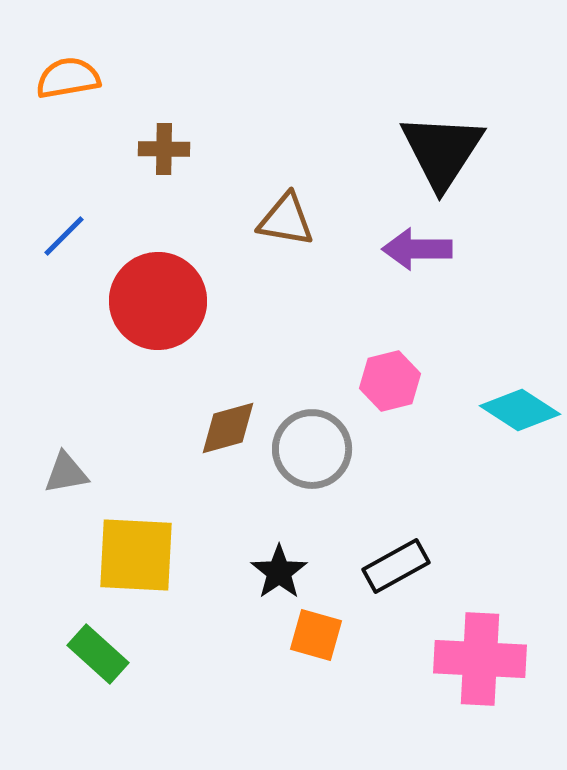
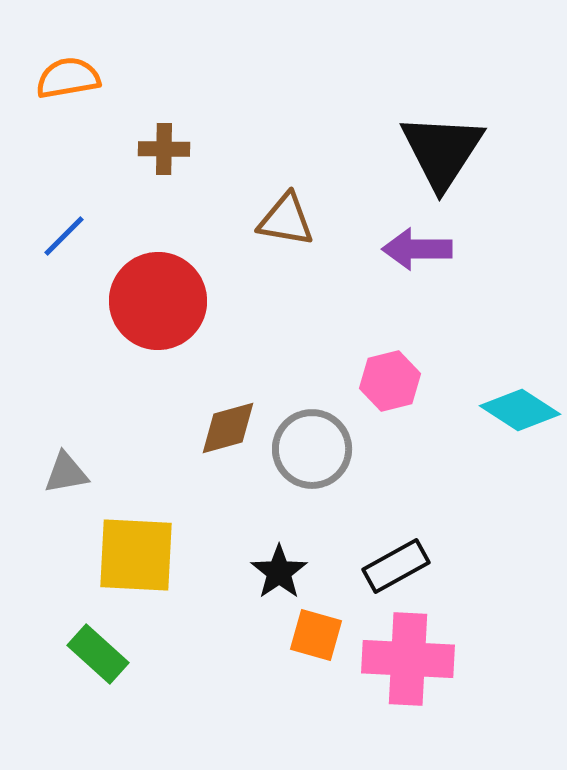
pink cross: moved 72 px left
